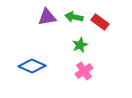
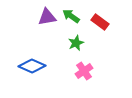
green arrow: moved 3 px left, 1 px up; rotated 24 degrees clockwise
green star: moved 4 px left, 2 px up
